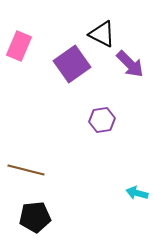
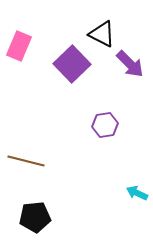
purple square: rotated 9 degrees counterclockwise
purple hexagon: moved 3 px right, 5 px down
brown line: moved 9 px up
cyan arrow: rotated 10 degrees clockwise
